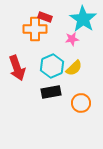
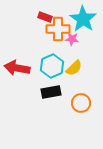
orange cross: moved 23 px right
pink star: rotated 16 degrees clockwise
red arrow: rotated 120 degrees clockwise
